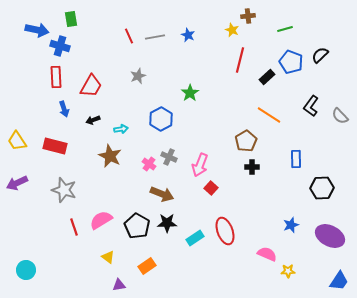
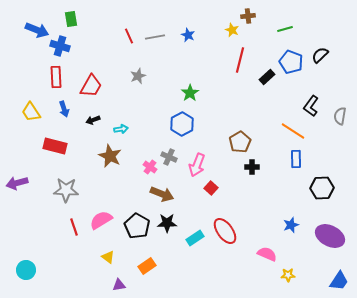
blue arrow at (37, 30): rotated 10 degrees clockwise
orange line at (269, 115): moved 24 px right, 16 px down
gray semicircle at (340, 116): rotated 54 degrees clockwise
blue hexagon at (161, 119): moved 21 px right, 5 px down
yellow trapezoid at (17, 141): moved 14 px right, 29 px up
brown pentagon at (246, 141): moved 6 px left, 1 px down
pink cross at (149, 164): moved 1 px right, 3 px down
pink arrow at (200, 165): moved 3 px left
purple arrow at (17, 183): rotated 10 degrees clockwise
gray star at (64, 190): moved 2 px right; rotated 15 degrees counterclockwise
red ellipse at (225, 231): rotated 16 degrees counterclockwise
yellow star at (288, 271): moved 4 px down
